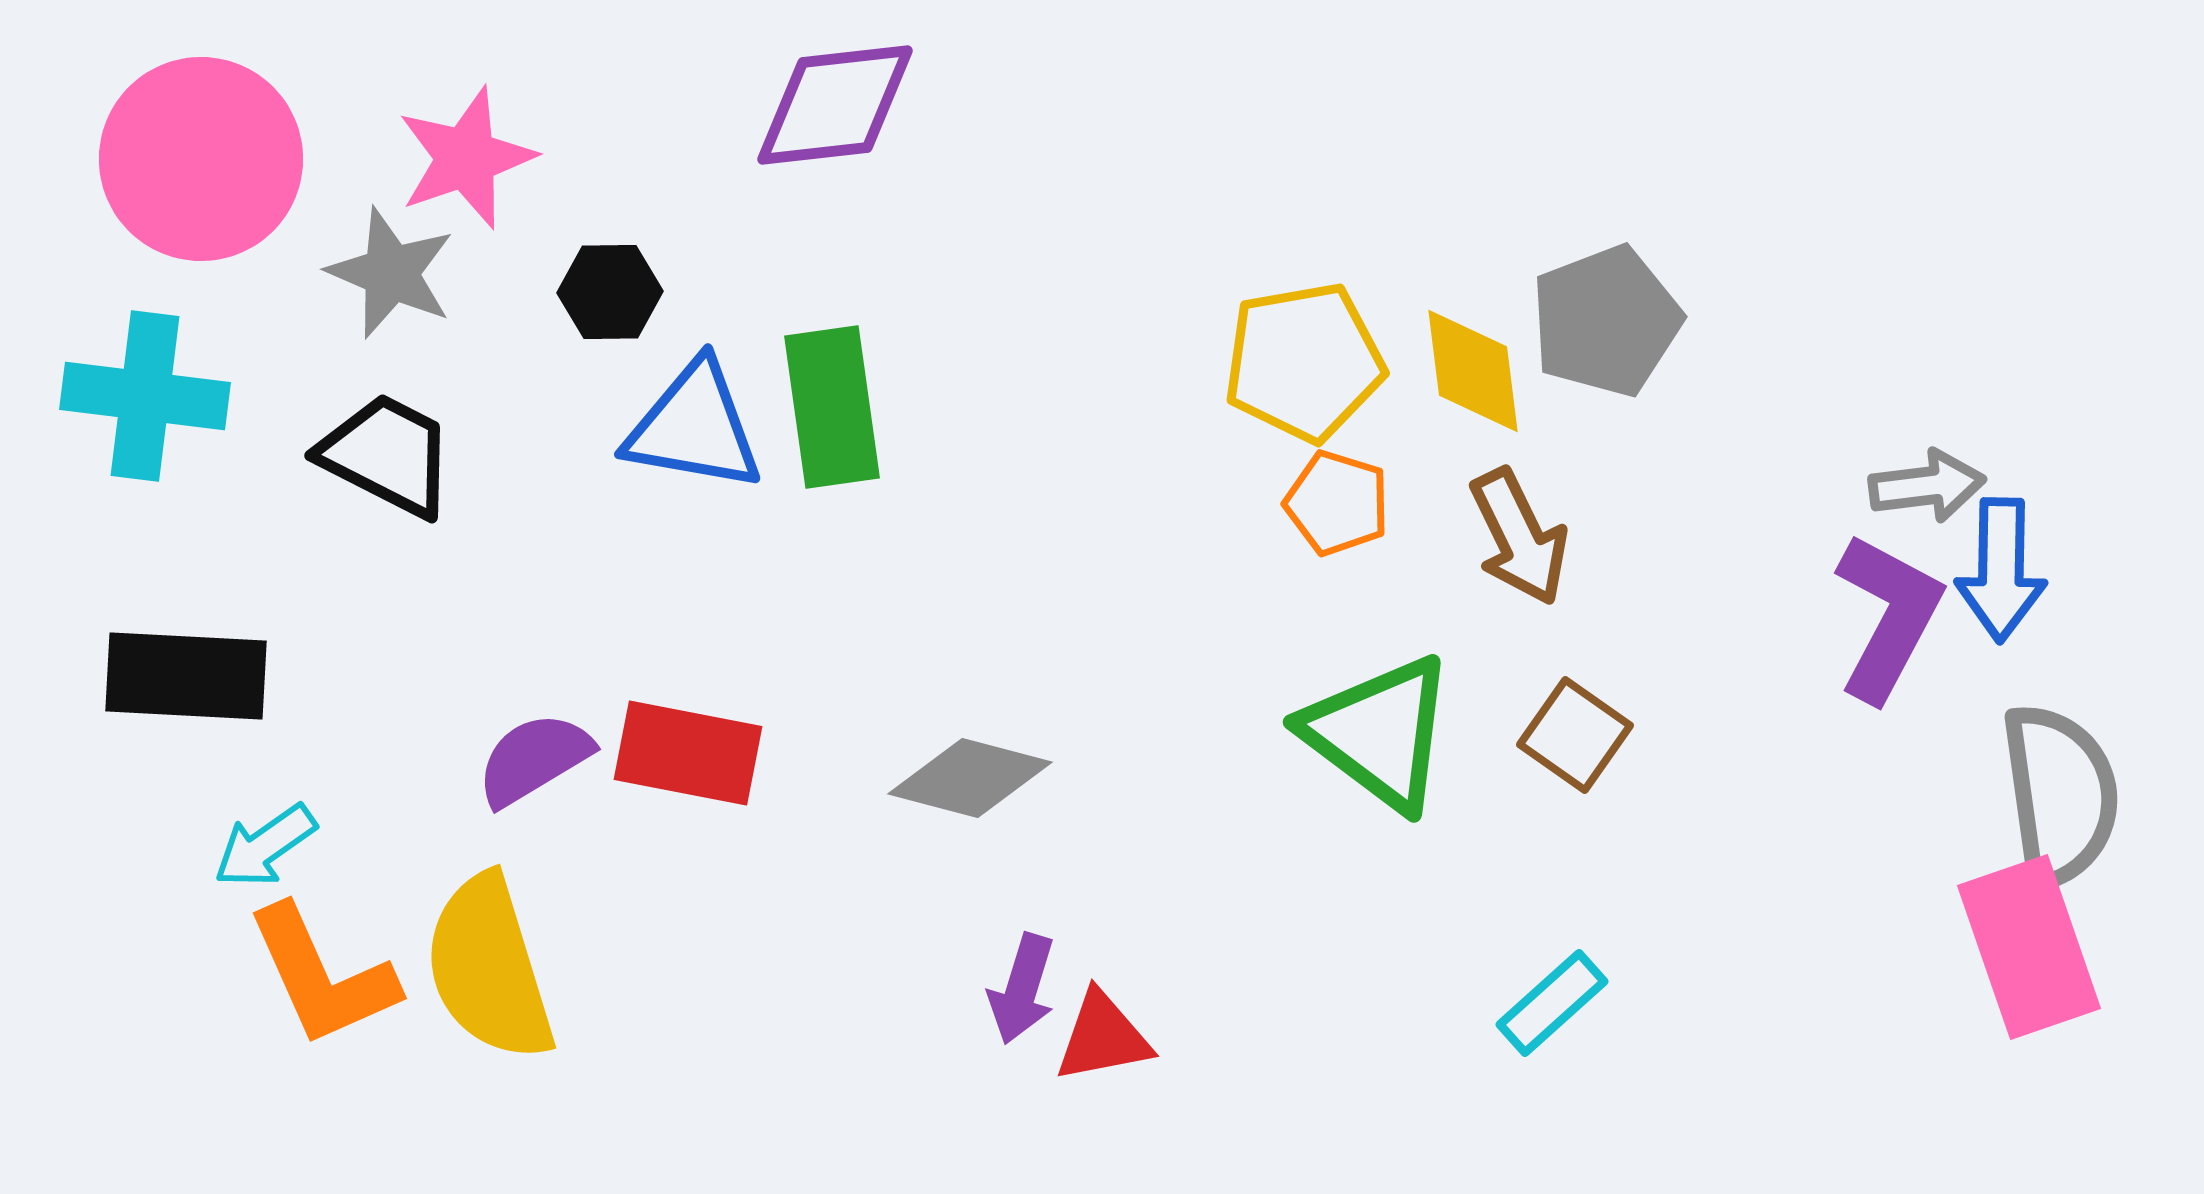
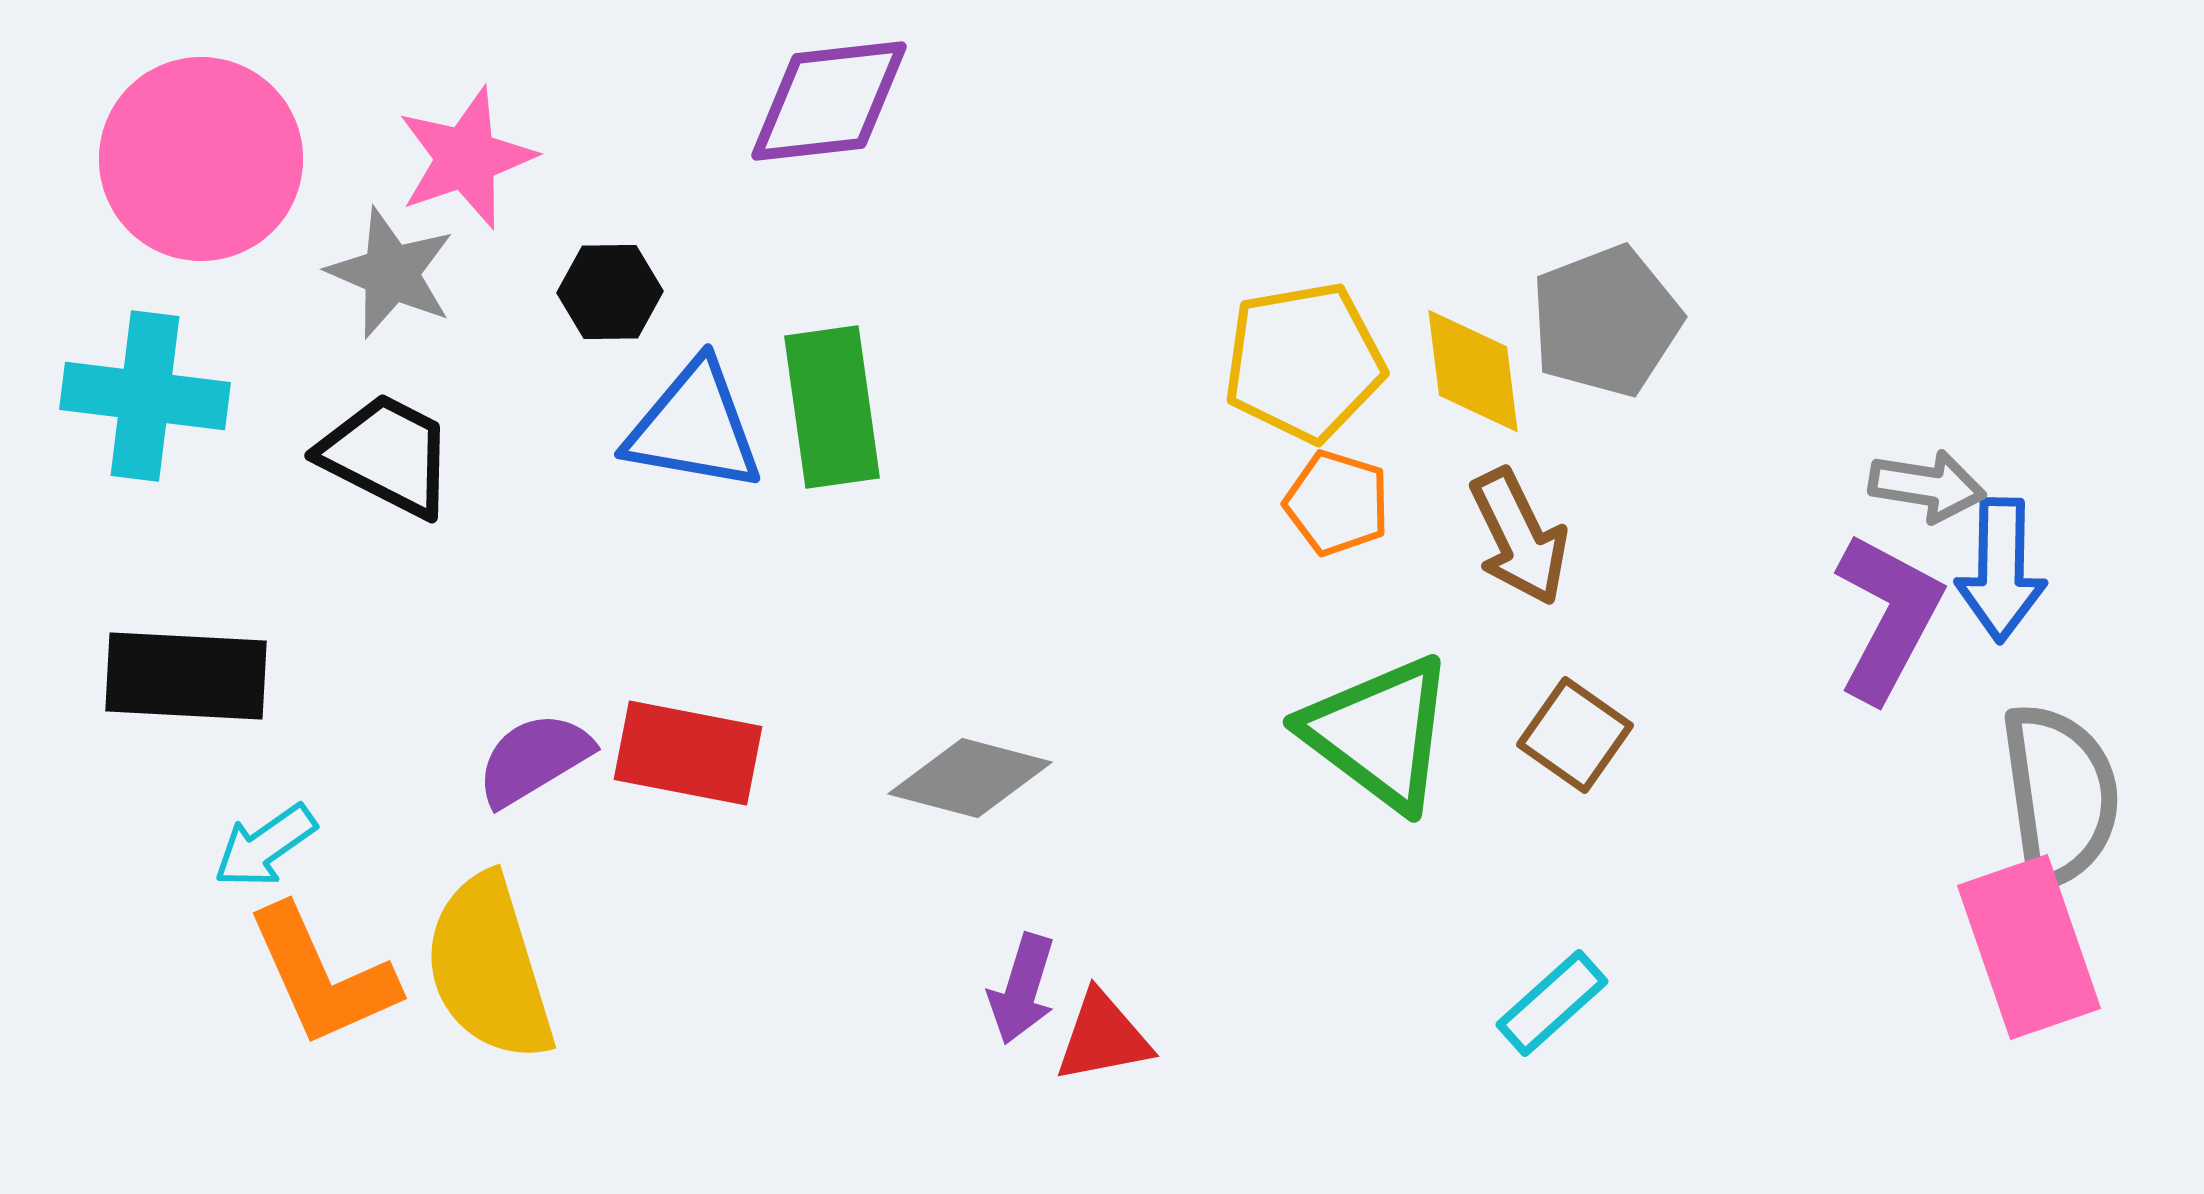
purple diamond: moved 6 px left, 4 px up
gray arrow: rotated 16 degrees clockwise
